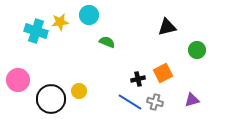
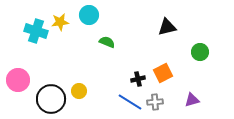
green circle: moved 3 px right, 2 px down
gray cross: rotated 21 degrees counterclockwise
